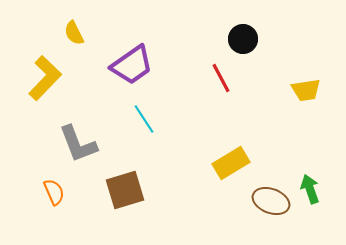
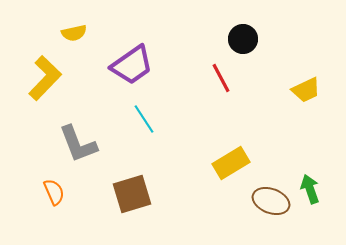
yellow semicircle: rotated 75 degrees counterclockwise
yellow trapezoid: rotated 16 degrees counterclockwise
brown square: moved 7 px right, 4 px down
